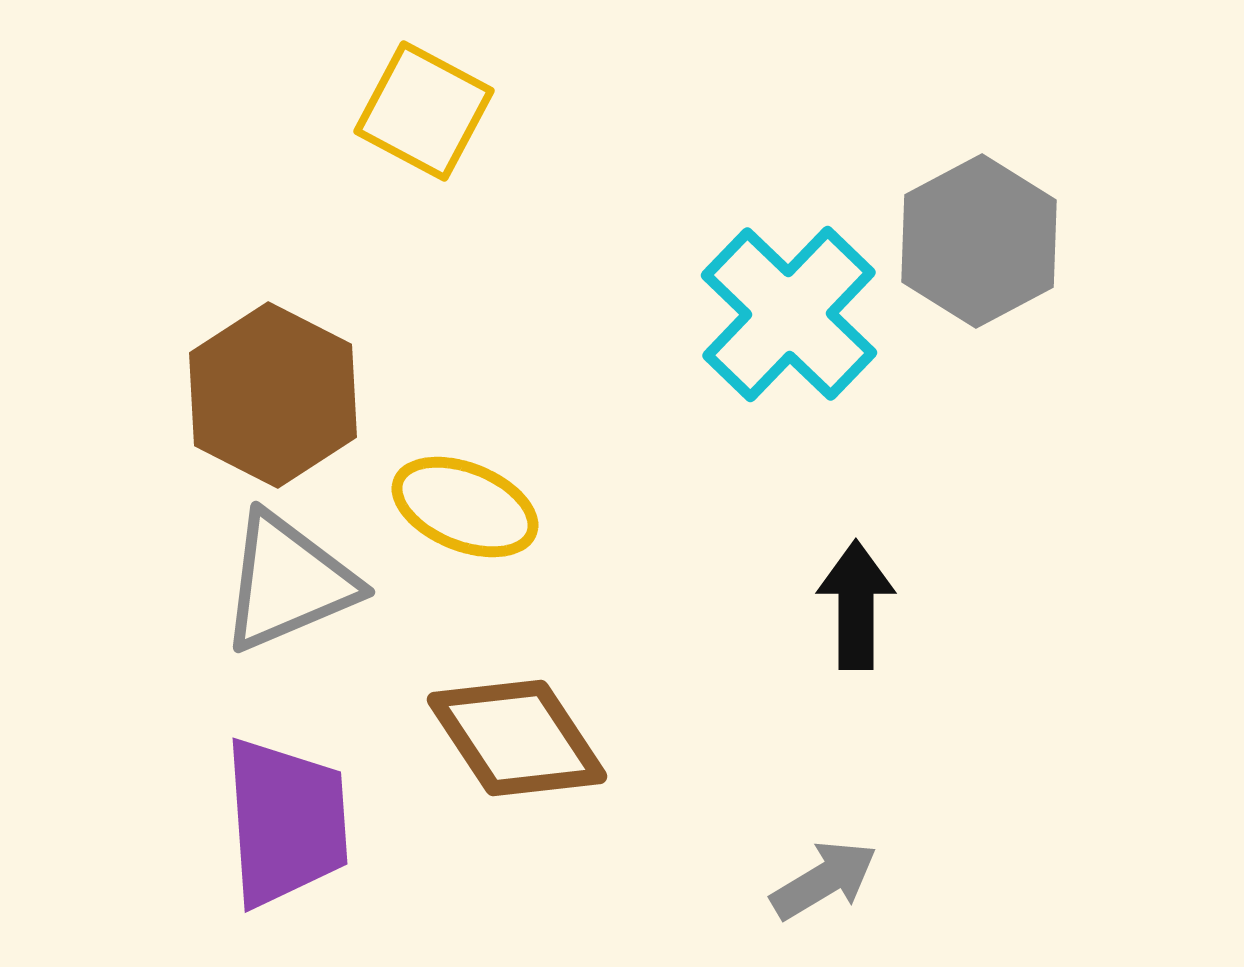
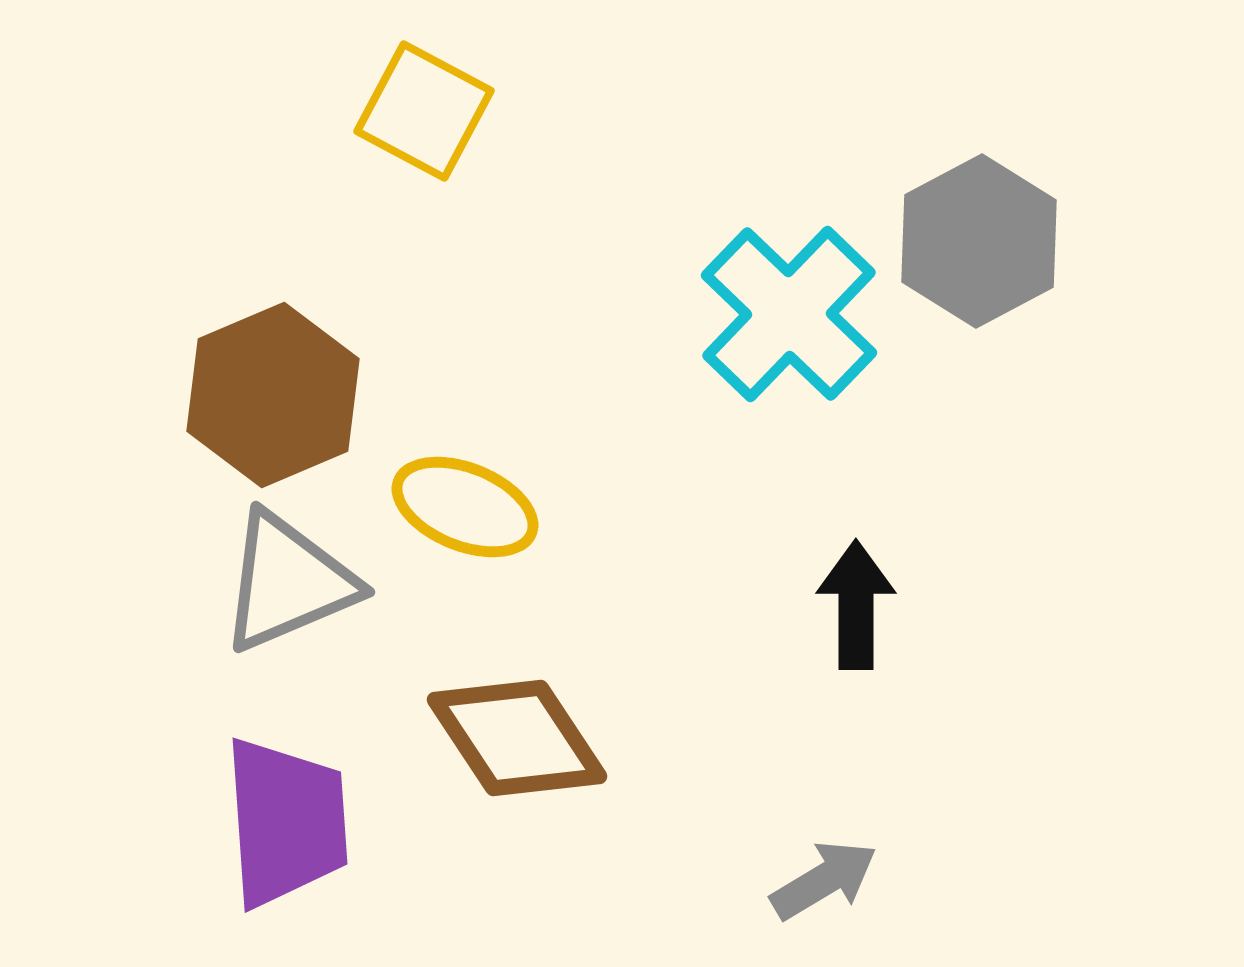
brown hexagon: rotated 10 degrees clockwise
